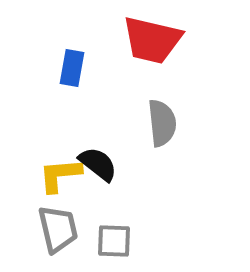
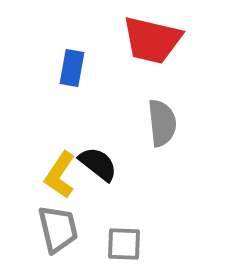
yellow L-shape: rotated 51 degrees counterclockwise
gray square: moved 10 px right, 3 px down
